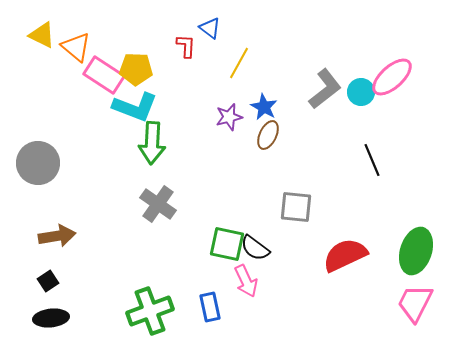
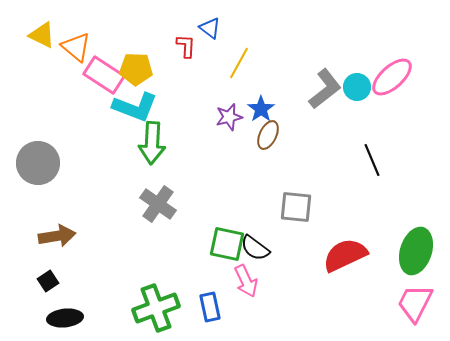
cyan circle: moved 4 px left, 5 px up
blue star: moved 3 px left, 2 px down; rotated 8 degrees clockwise
green cross: moved 6 px right, 3 px up
black ellipse: moved 14 px right
